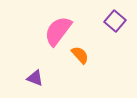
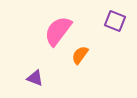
purple square: rotated 20 degrees counterclockwise
orange semicircle: rotated 102 degrees counterclockwise
